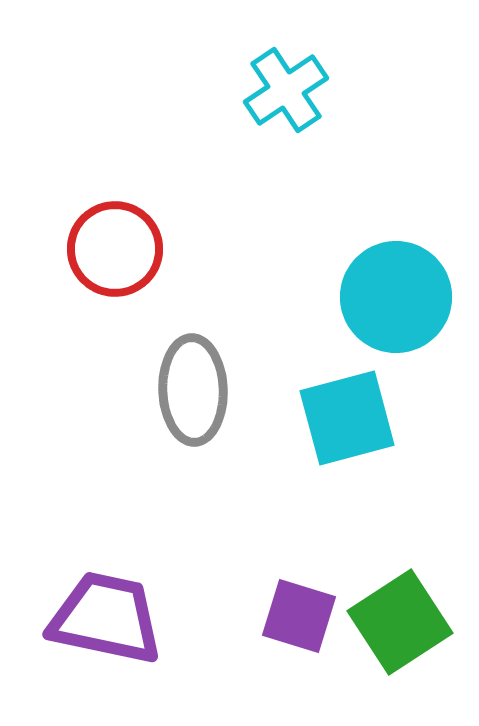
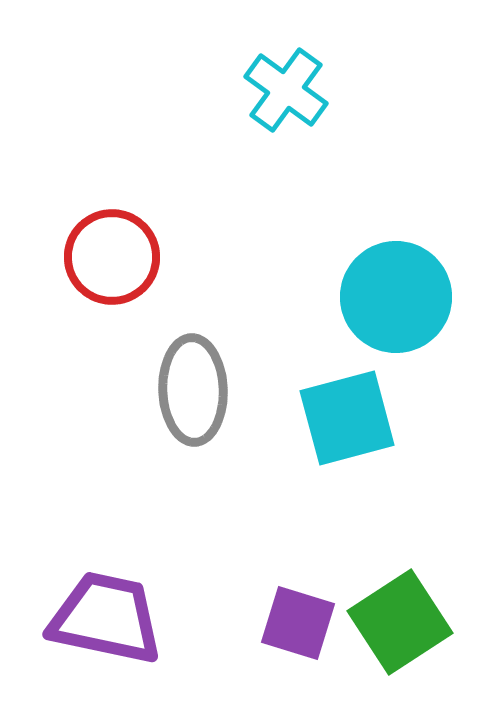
cyan cross: rotated 20 degrees counterclockwise
red circle: moved 3 px left, 8 px down
purple square: moved 1 px left, 7 px down
